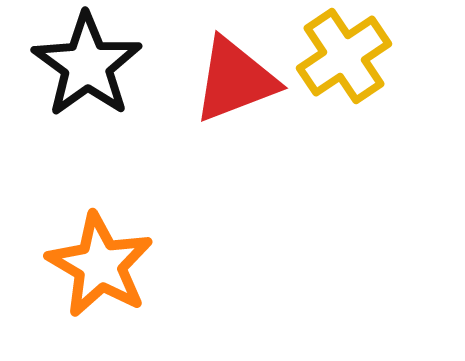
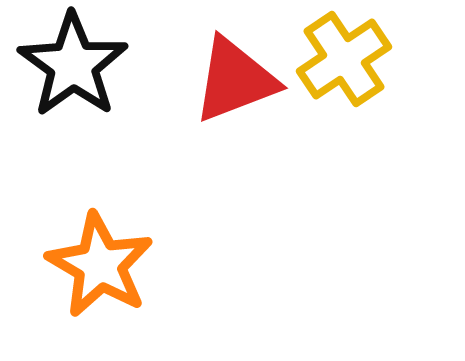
yellow cross: moved 3 px down
black star: moved 14 px left
